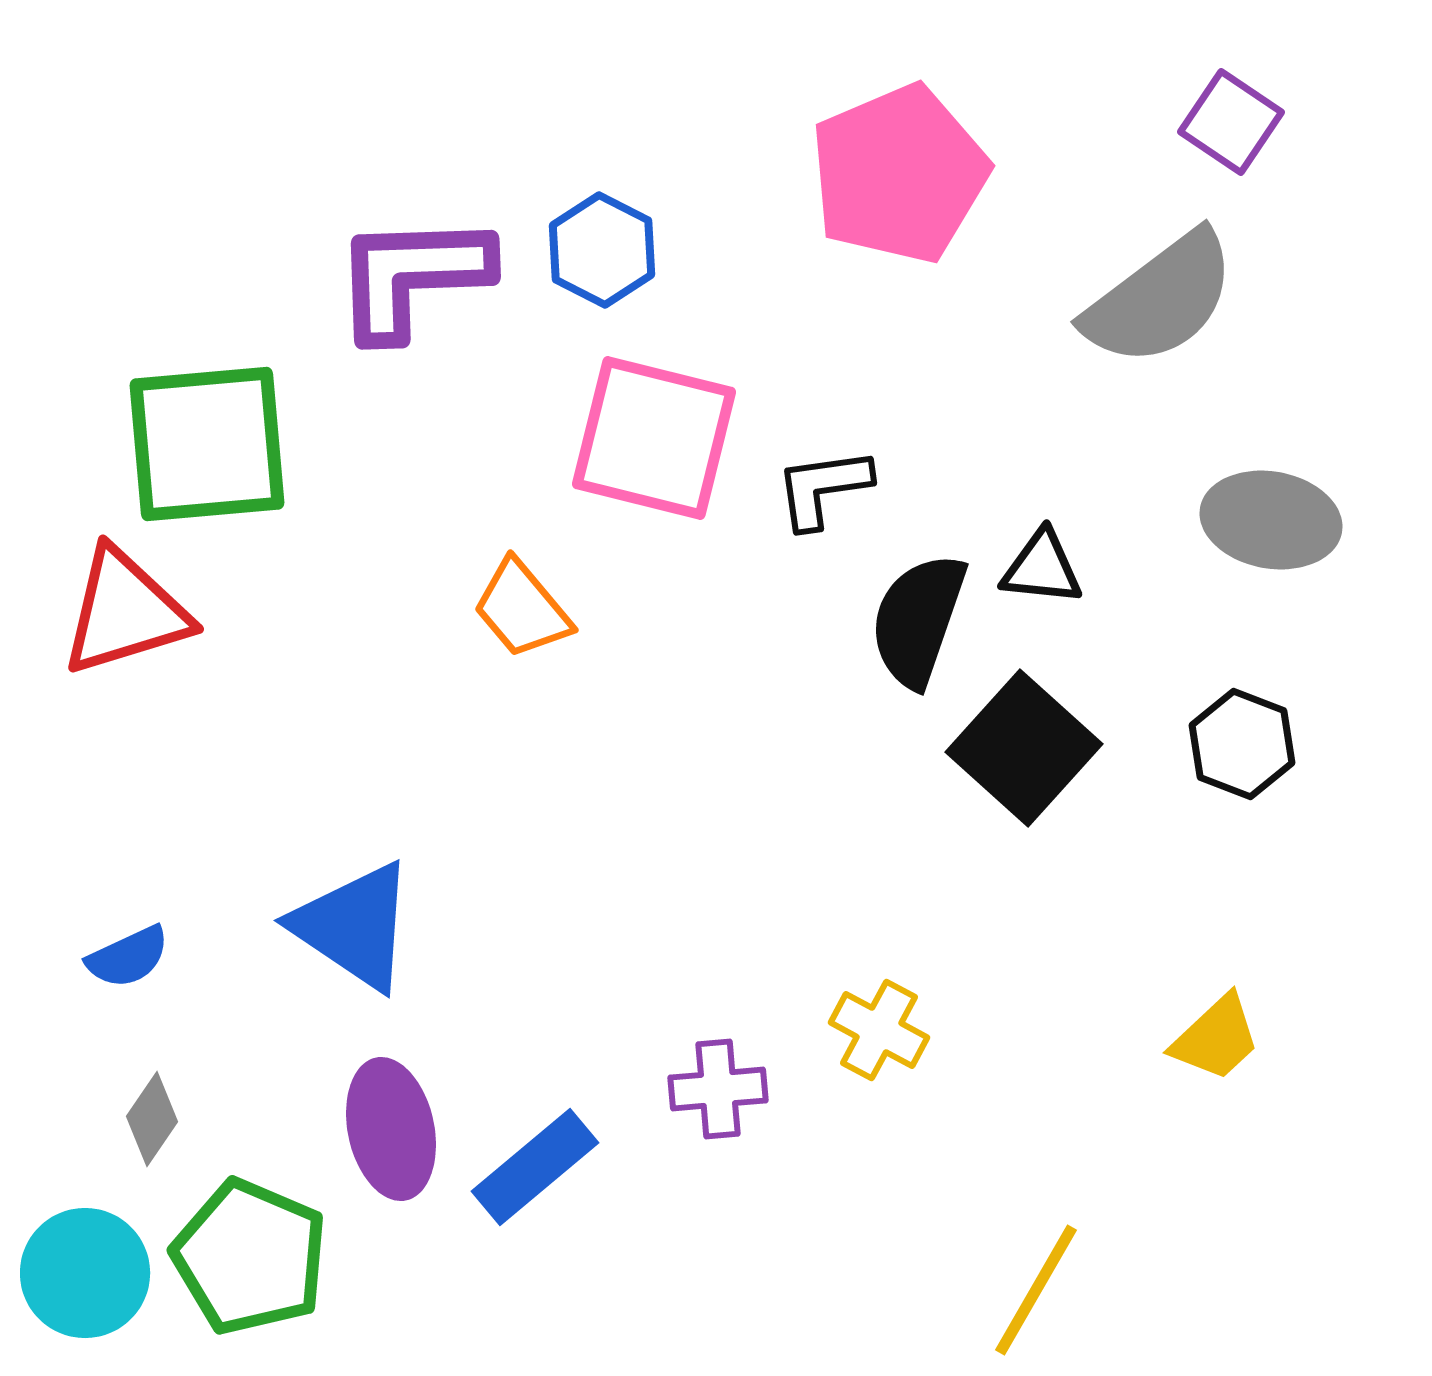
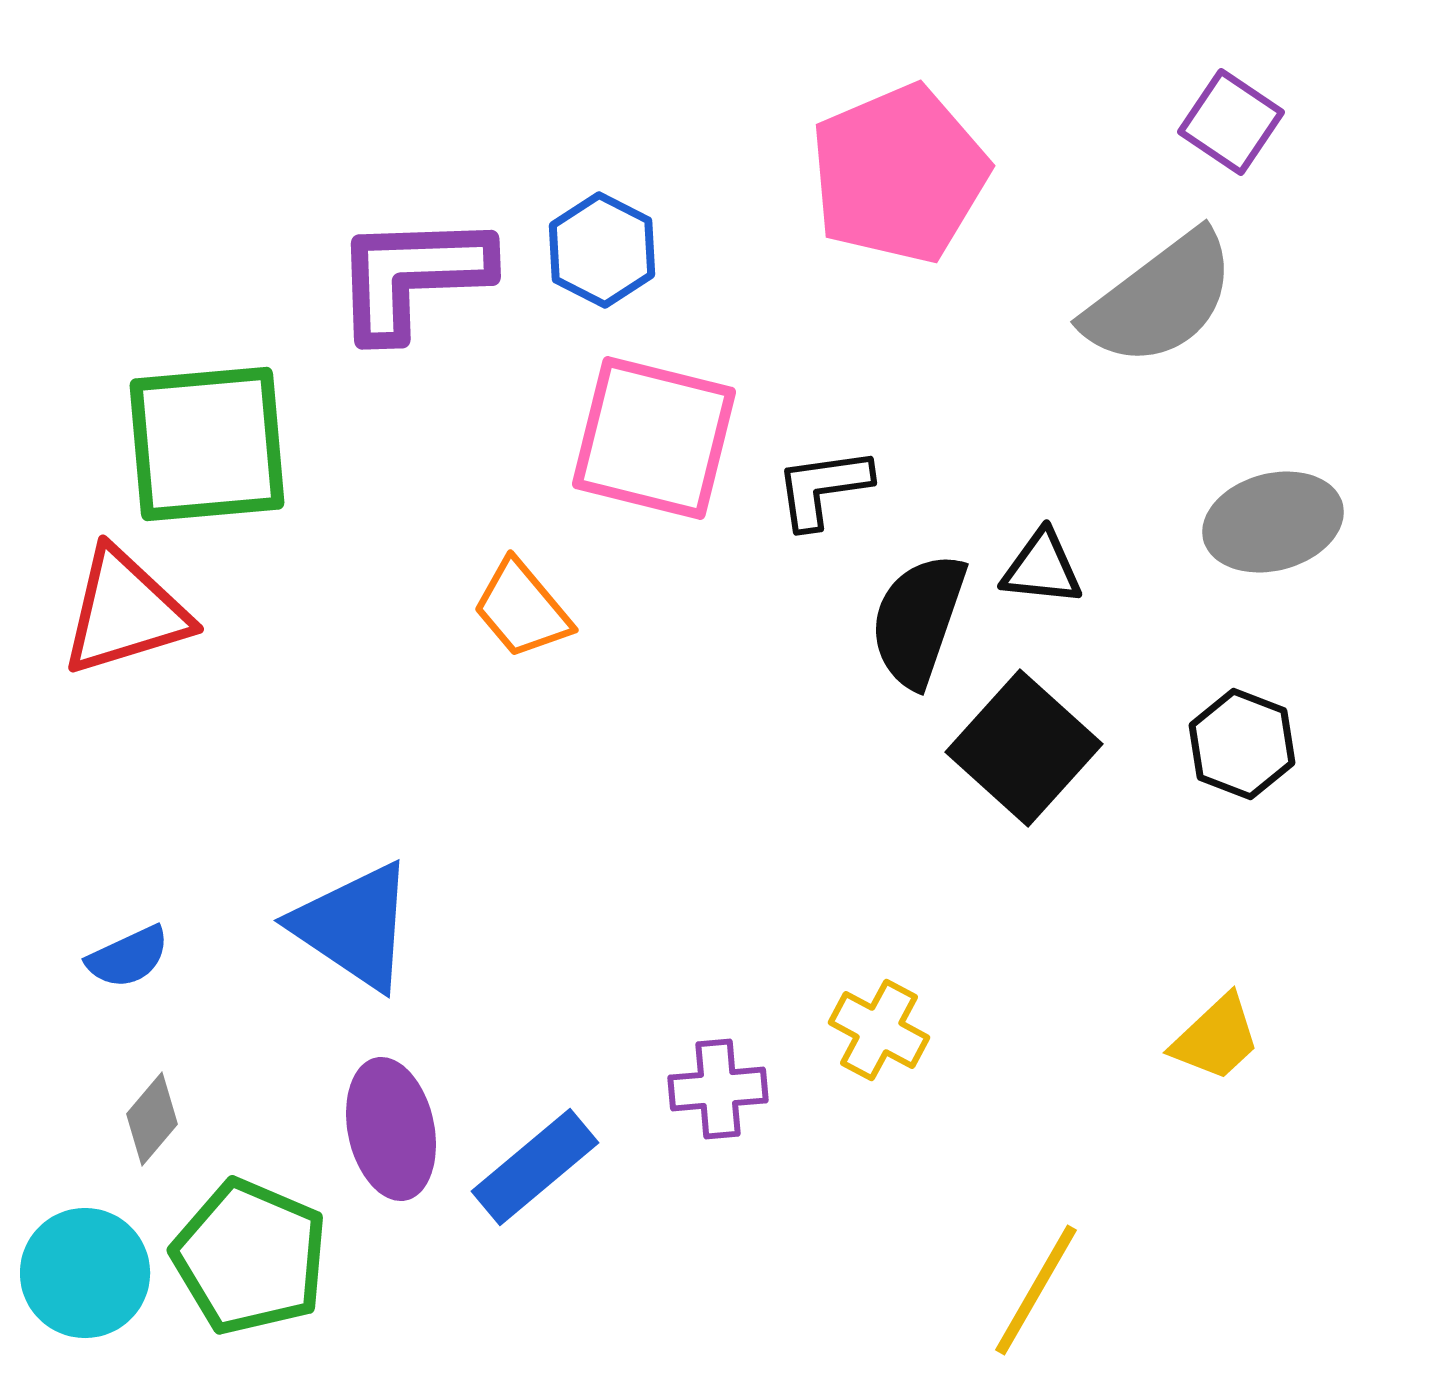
gray ellipse: moved 2 px right, 2 px down; rotated 25 degrees counterclockwise
gray diamond: rotated 6 degrees clockwise
